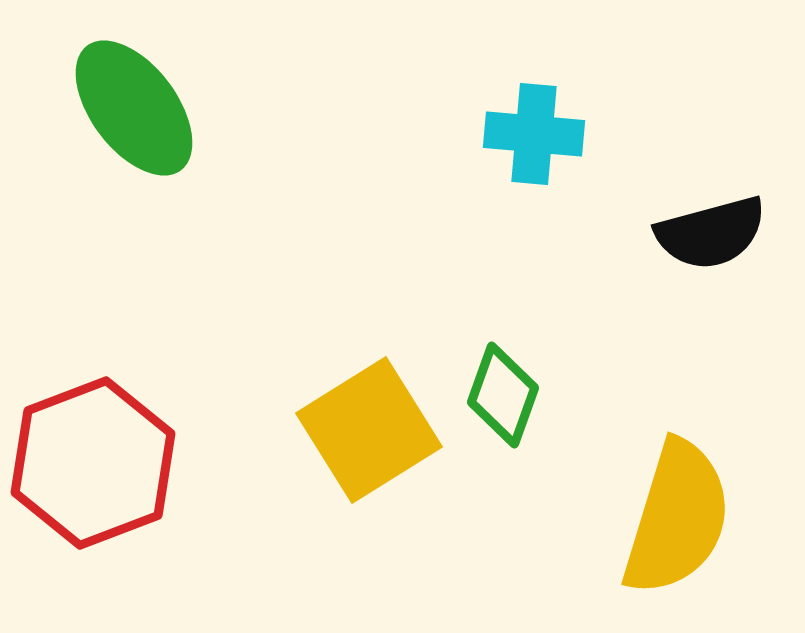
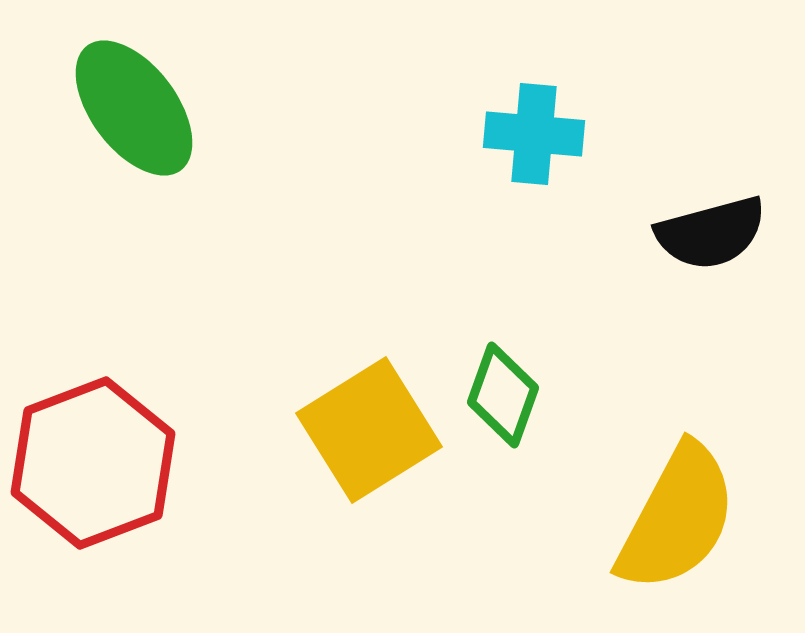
yellow semicircle: rotated 11 degrees clockwise
